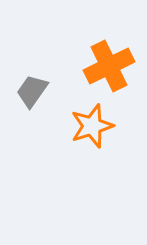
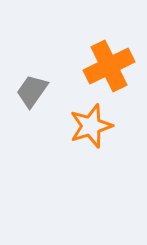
orange star: moved 1 px left
